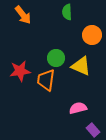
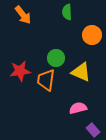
yellow triangle: moved 6 px down
